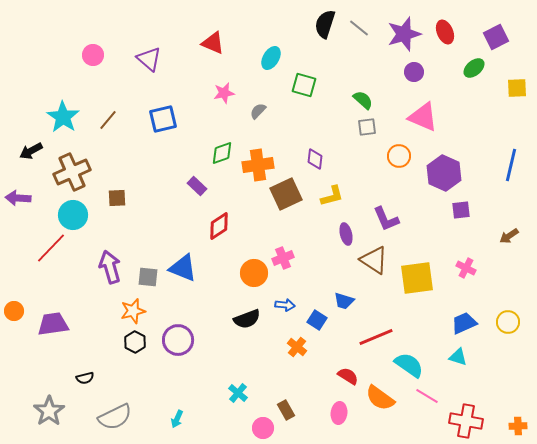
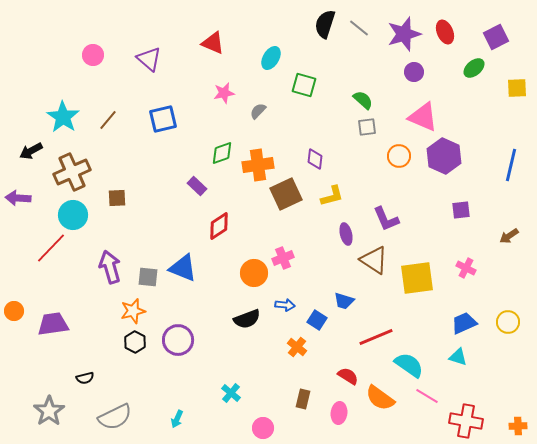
purple hexagon at (444, 173): moved 17 px up
cyan cross at (238, 393): moved 7 px left
brown rectangle at (286, 410): moved 17 px right, 11 px up; rotated 42 degrees clockwise
